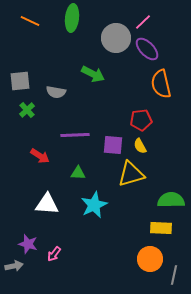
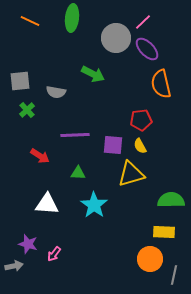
cyan star: rotated 12 degrees counterclockwise
yellow rectangle: moved 3 px right, 4 px down
